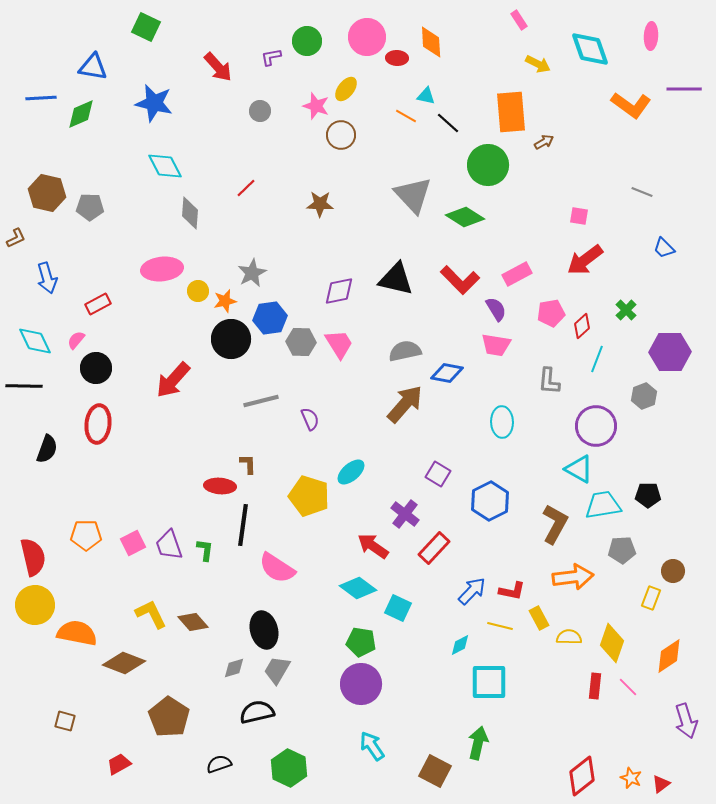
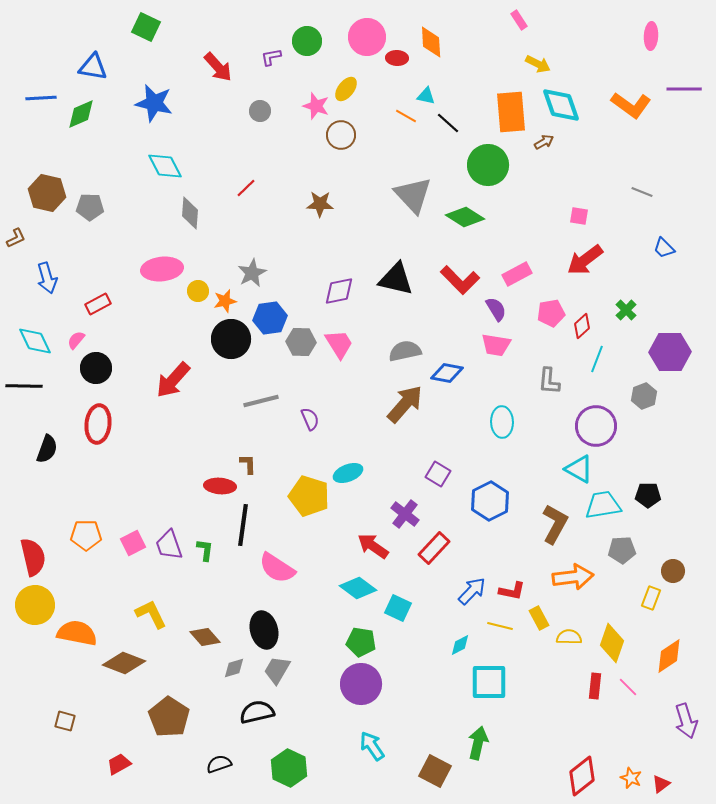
cyan diamond at (590, 49): moved 29 px left, 56 px down
cyan ellipse at (351, 472): moved 3 px left, 1 px down; rotated 20 degrees clockwise
brown diamond at (193, 622): moved 12 px right, 15 px down
